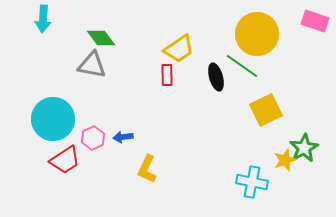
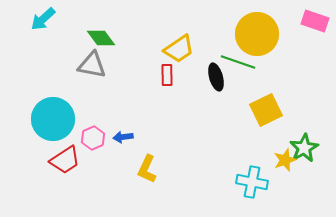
cyan arrow: rotated 44 degrees clockwise
green line: moved 4 px left, 4 px up; rotated 16 degrees counterclockwise
